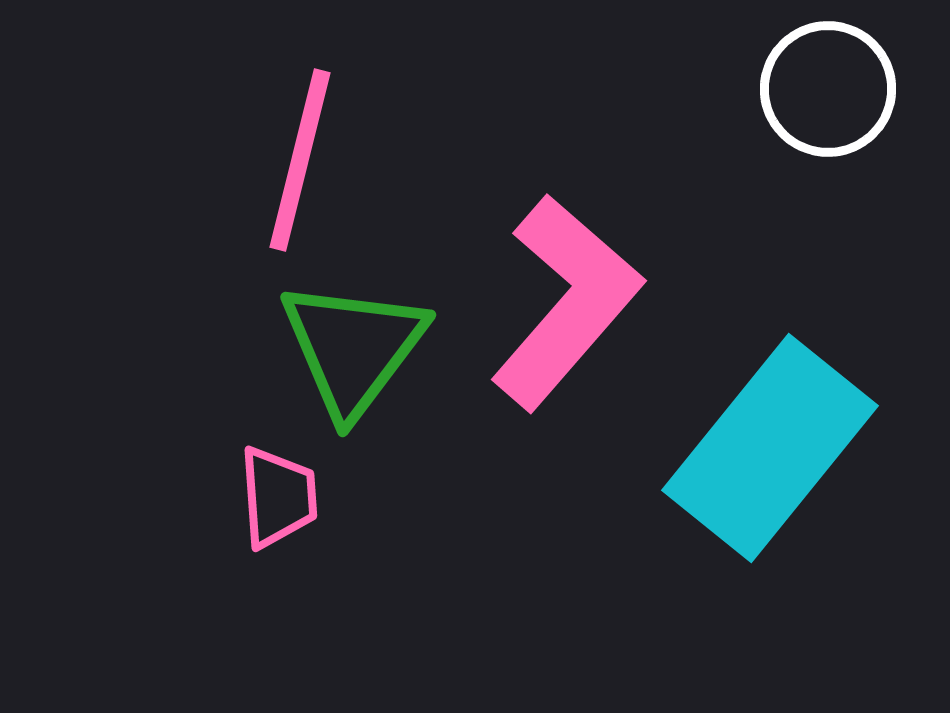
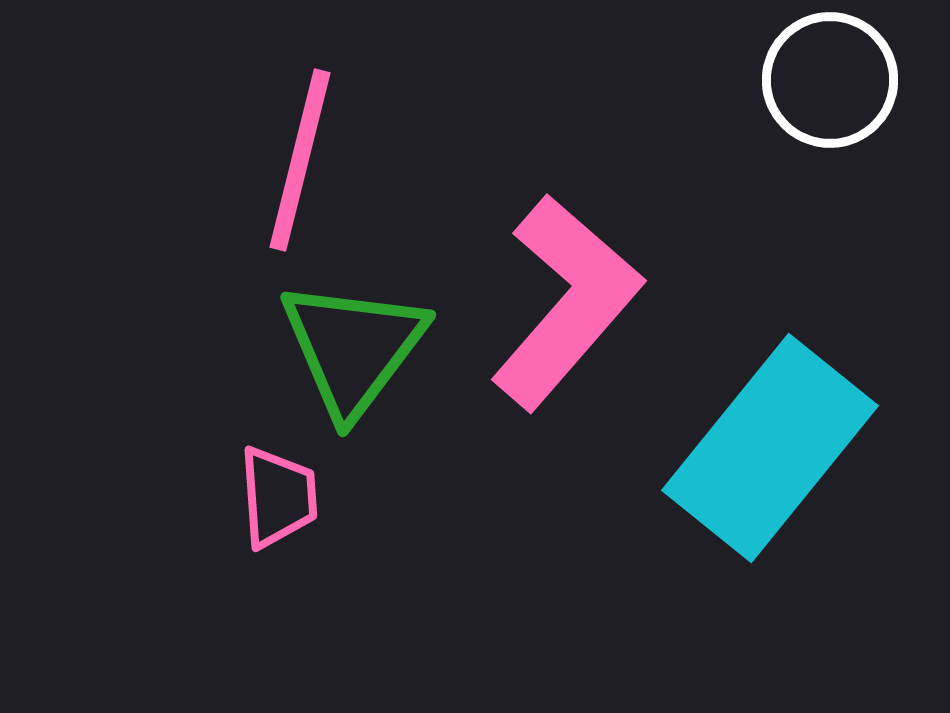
white circle: moved 2 px right, 9 px up
